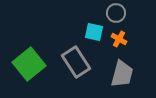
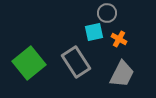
gray circle: moved 9 px left
cyan square: rotated 24 degrees counterclockwise
green square: moved 1 px up
gray trapezoid: rotated 12 degrees clockwise
